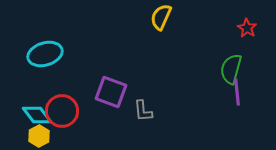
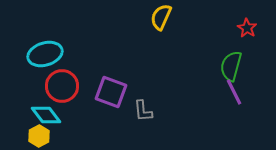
green semicircle: moved 3 px up
purple line: moved 3 px left; rotated 20 degrees counterclockwise
red circle: moved 25 px up
cyan diamond: moved 9 px right
